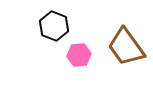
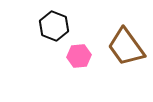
pink hexagon: moved 1 px down
